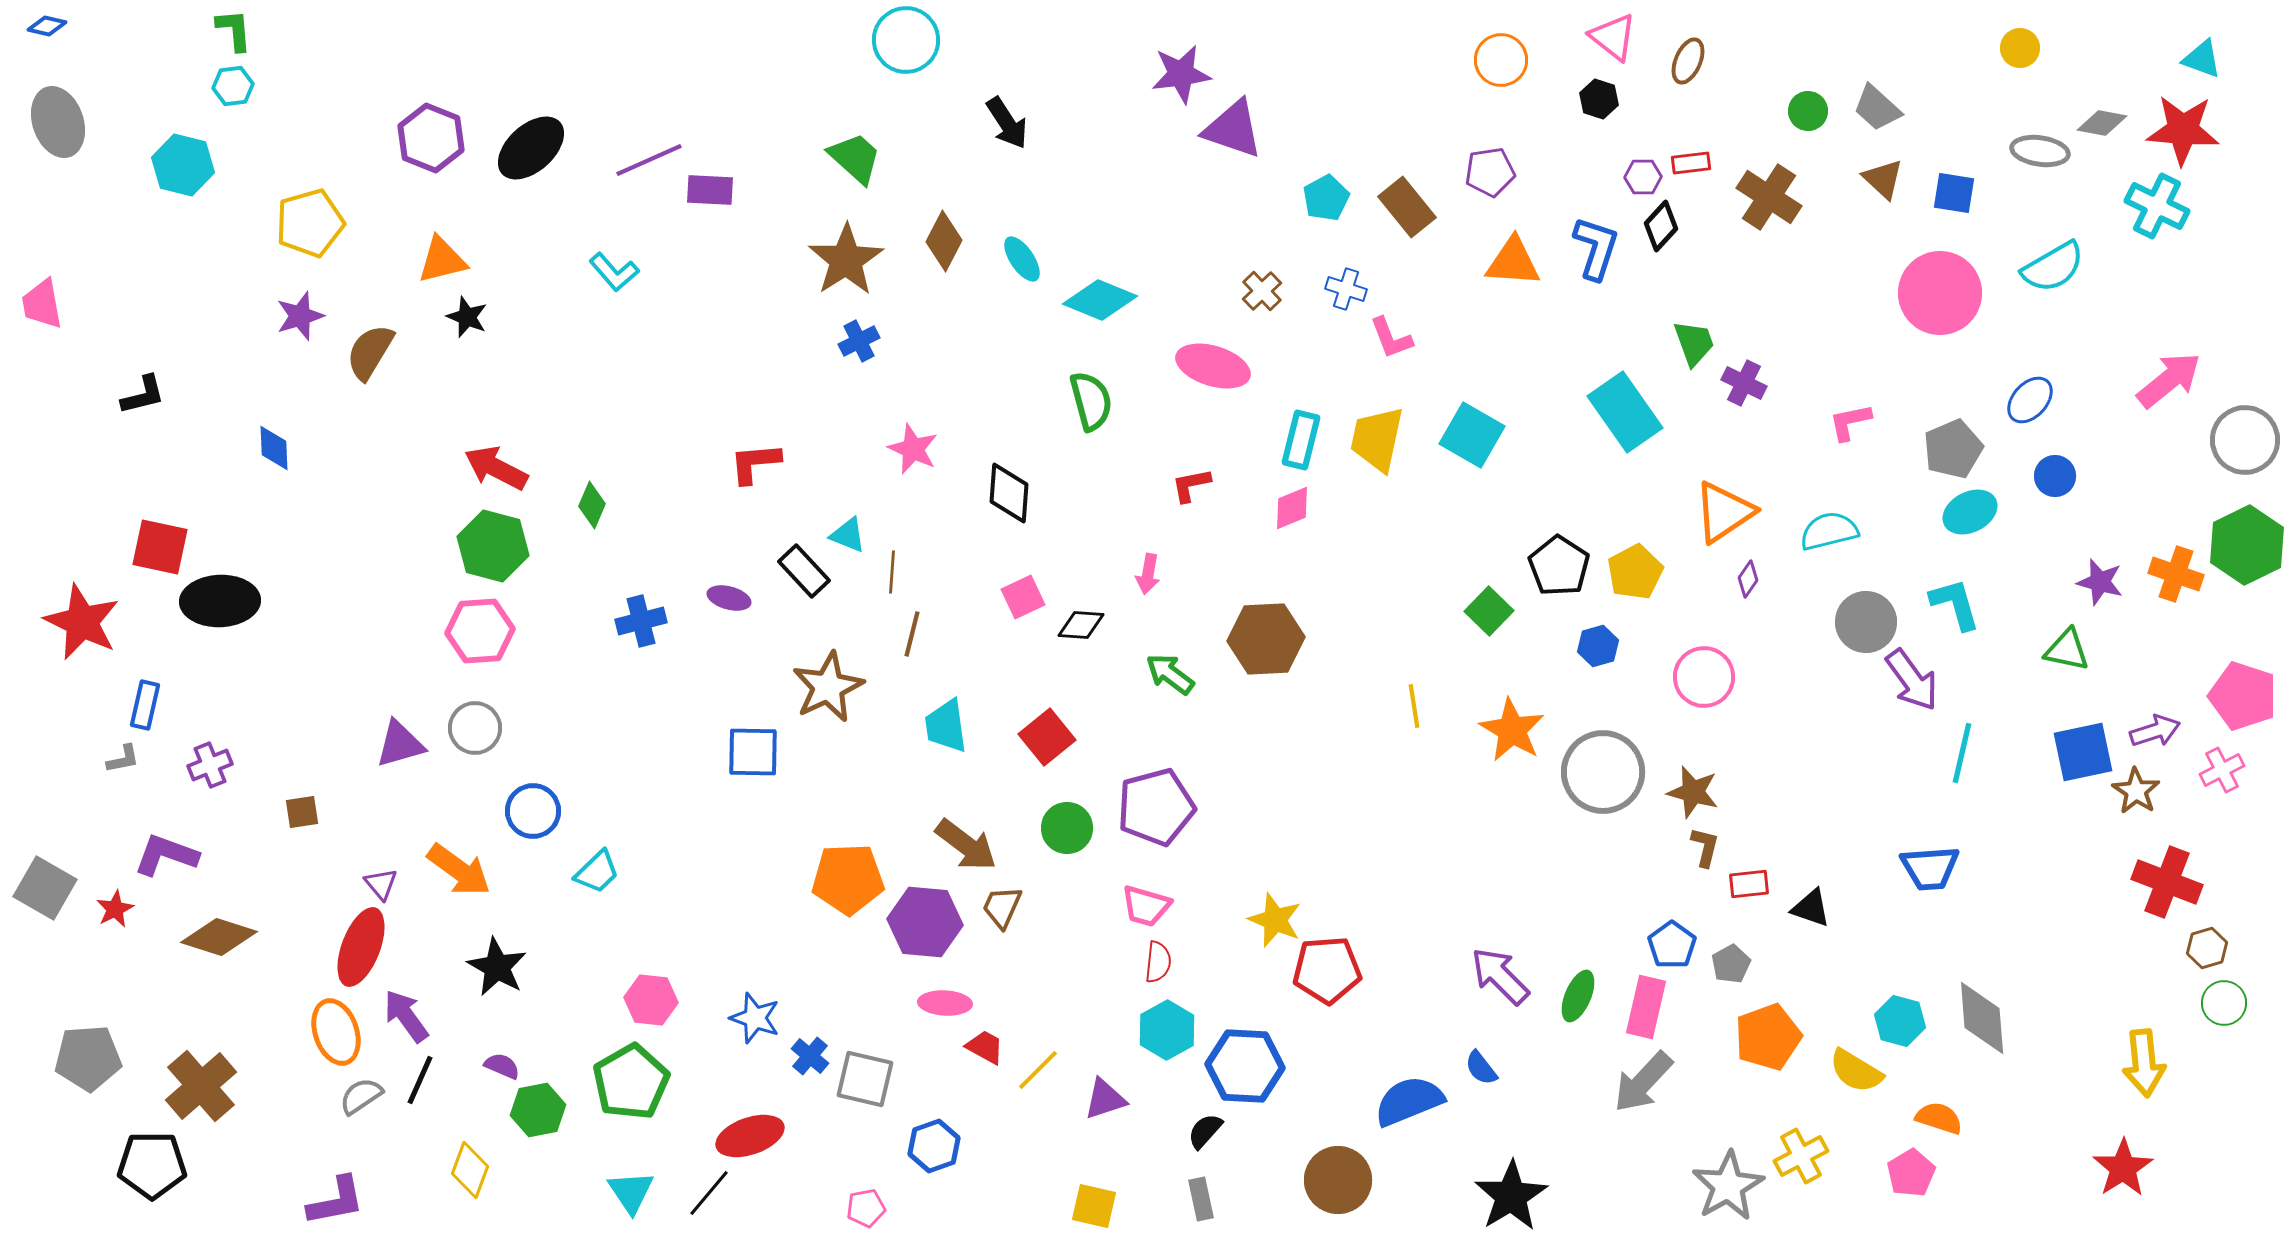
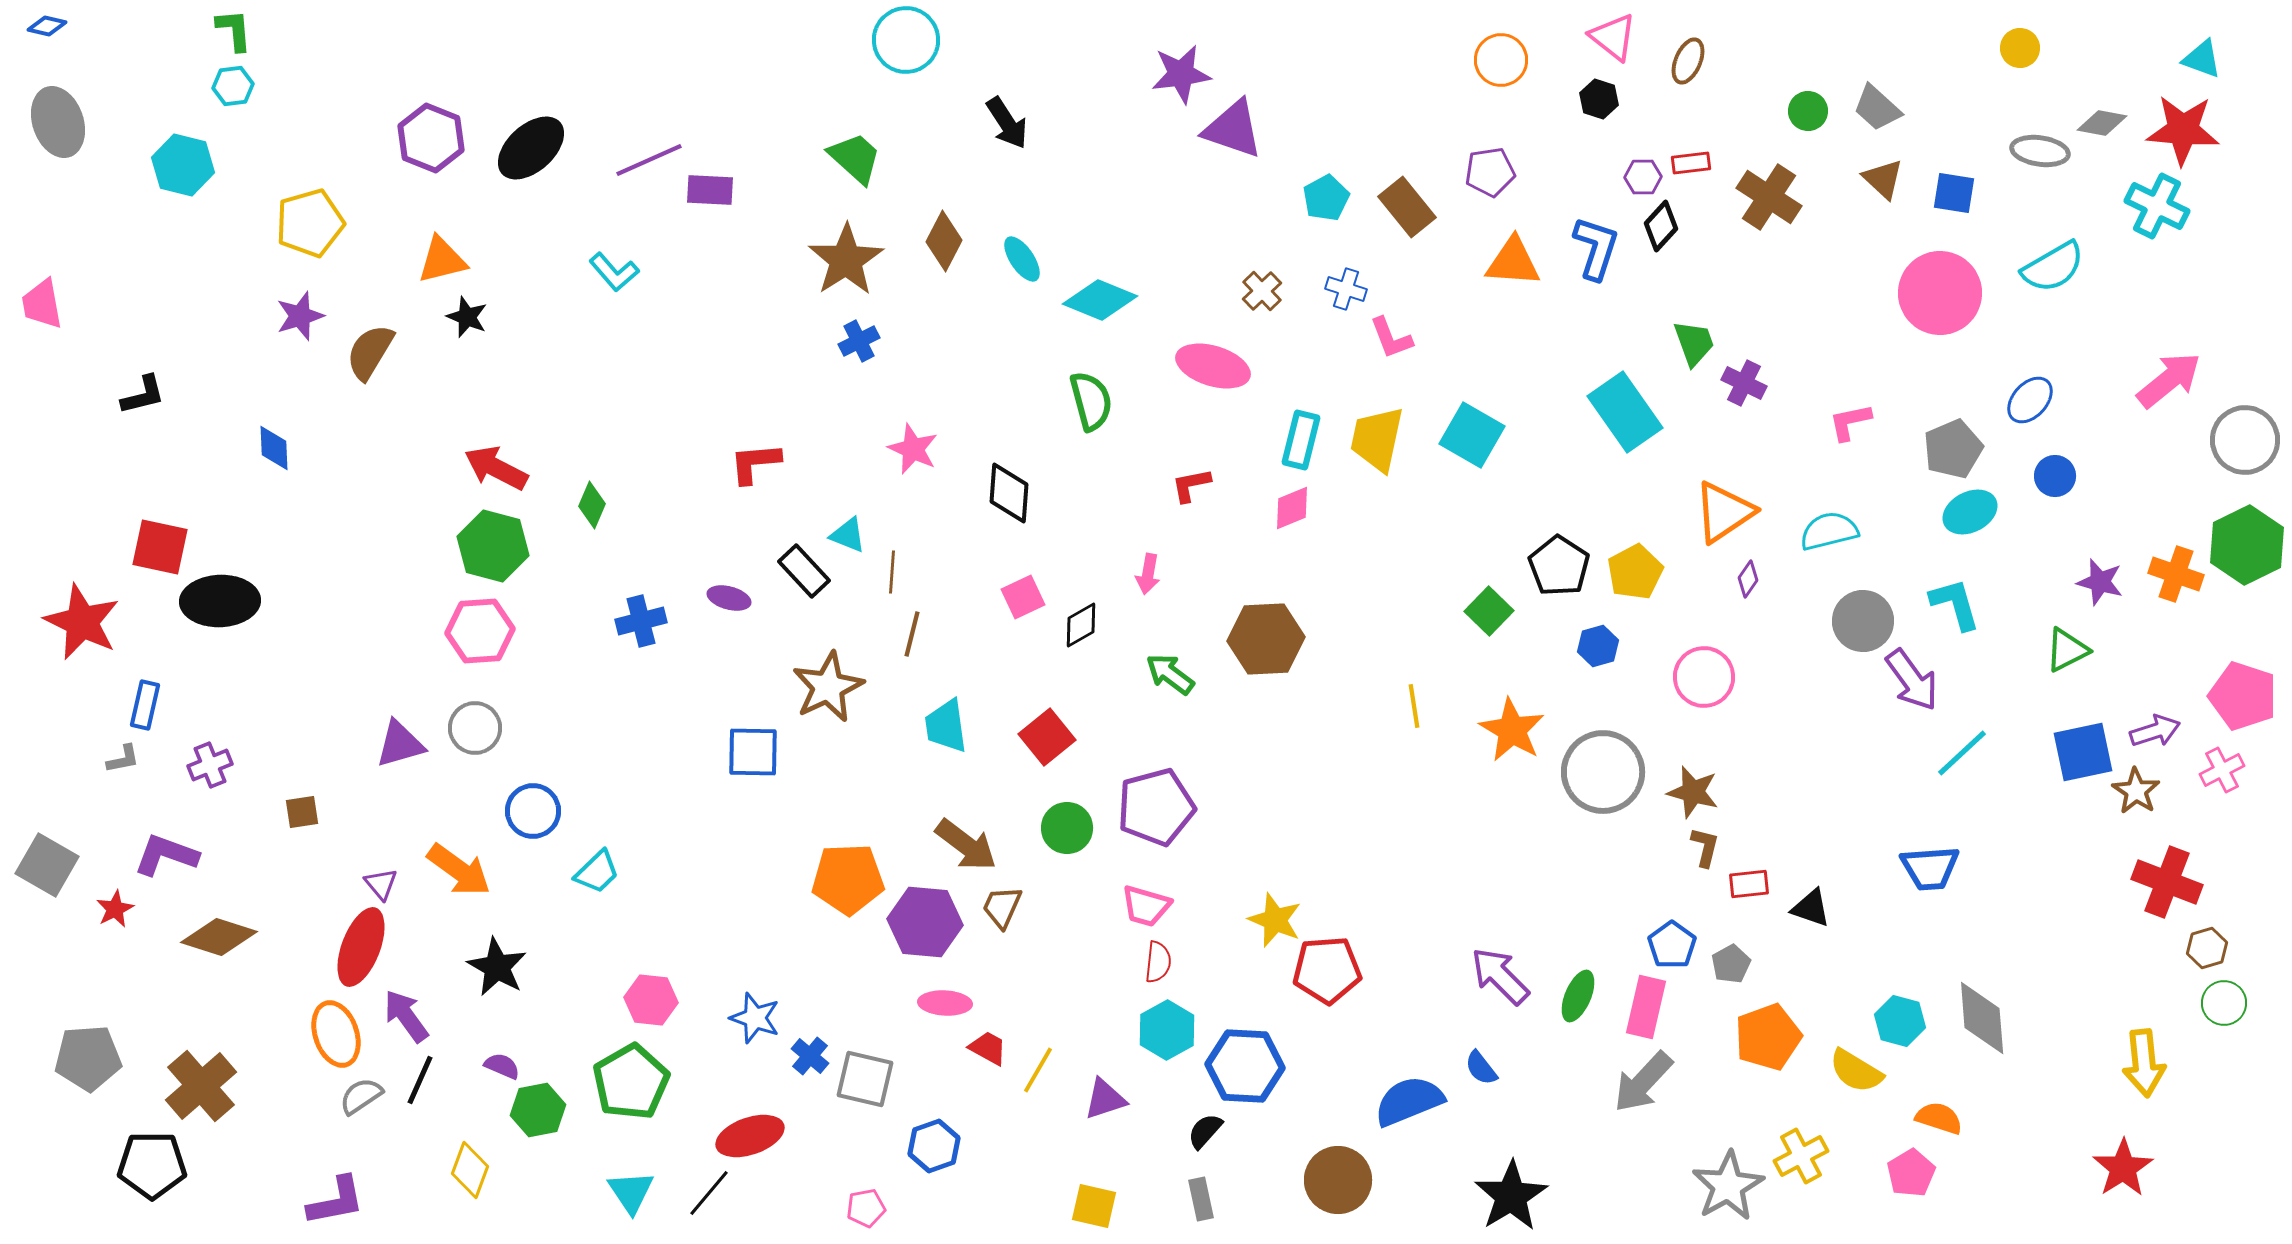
gray circle at (1866, 622): moved 3 px left, 1 px up
black diamond at (1081, 625): rotated 33 degrees counterclockwise
green triangle at (2067, 650): rotated 39 degrees counterclockwise
cyan line at (1962, 753): rotated 34 degrees clockwise
gray square at (45, 888): moved 2 px right, 23 px up
orange ellipse at (336, 1032): moved 2 px down
red trapezoid at (985, 1047): moved 3 px right, 1 px down
yellow line at (1038, 1070): rotated 15 degrees counterclockwise
